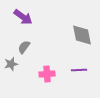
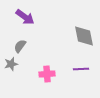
purple arrow: moved 2 px right
gray diamond: moved 2 px right, 1 px down
gray semicircle: moved 4 px left, 1 px up
purple line: moved 2 px right, 1 px up
